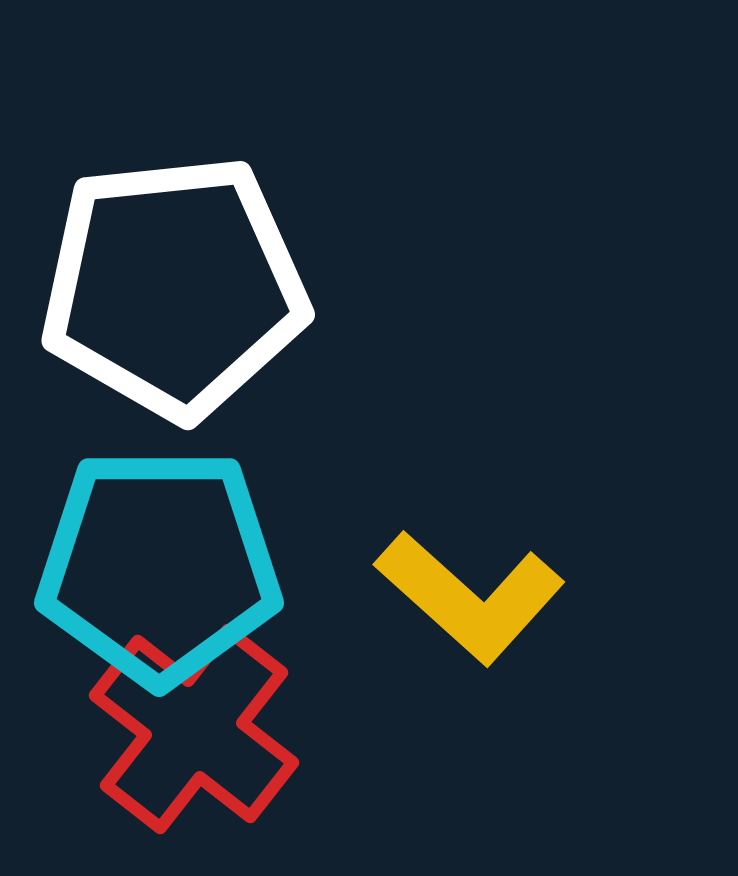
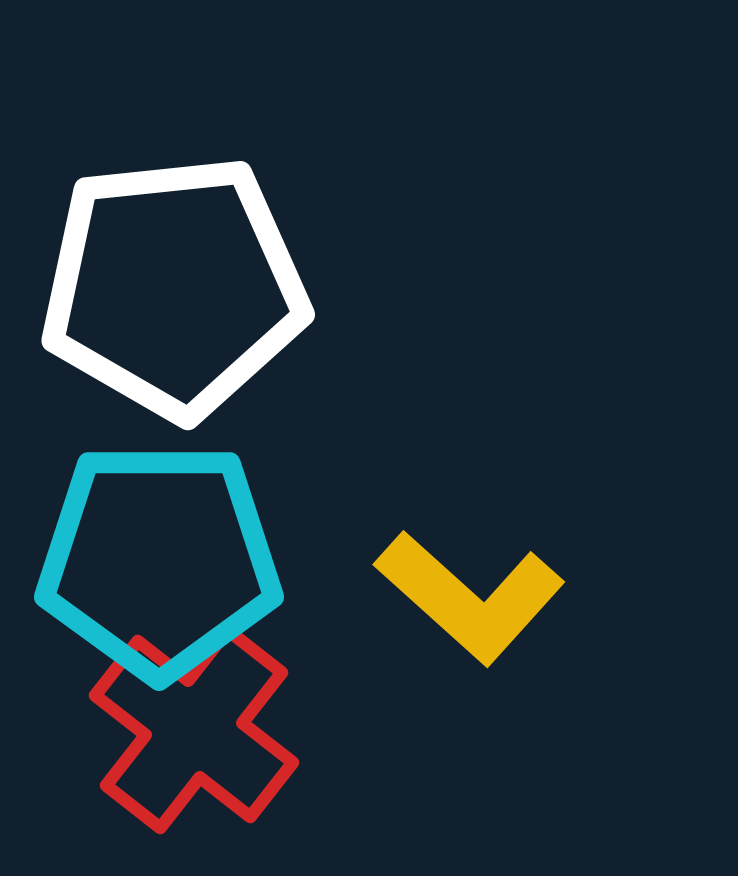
cyan pentagon: moved 6 px up
